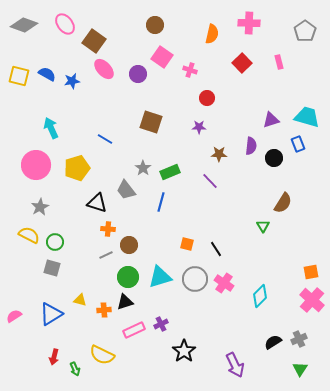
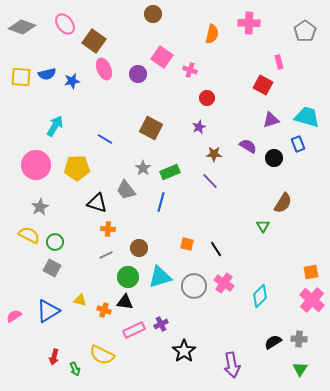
gray diamond at (24, 25): moved 2 px left, 2 px down
brown circle at (155, 25): moved 2 px left, 11 px up
red square at (242, 63): moved 21 px right, 22 px down; rotated 18 degrees counterclockwise
pink ellipse at (104, 69): rotated 20 degrees clockwise
blue semicircle at (47, 74): rotated 138 degrees clockwise
yellow square at (19, 76): moved 2 px right, 1 px down; rotated 10 degrees counterclockwise
brown square at (151, 122): moved 6 px down; rotated 10 degrees clockwise
purple star at (199, 127): rotated 24 degrees counterclockwise
cyan arrow at (51, 128): moved 4 px right, 2 px up; rotated 55 degrees clockwise
purple semicircle at (251, 146): moved 3 px left; rotated 66 degrees counterclockwise
brown star at (219, 154): moved 5 px left
yellow pentagon at (77, 168): rotated 15 degrees clockwise
brown circle at (129, 245): moved 10 px right, 3 px down
gray square at (52, 268): rotated 12 degrees clockwise
gray circle at (195, 279): moved 1 px left, 7 px down
black triangle at (125, 302): rotated 24 degrees clockwise
orange cross at (104, 310): rotated 24 degrees clockwise
blue triangle at (51, 314): moved 3 px left, 3 px up
gray cross at (299, 339): rotated 28 degrees clockwise
purple arrow at (235, 365): moved 3 px left; rotated 15 degrees clockwise
